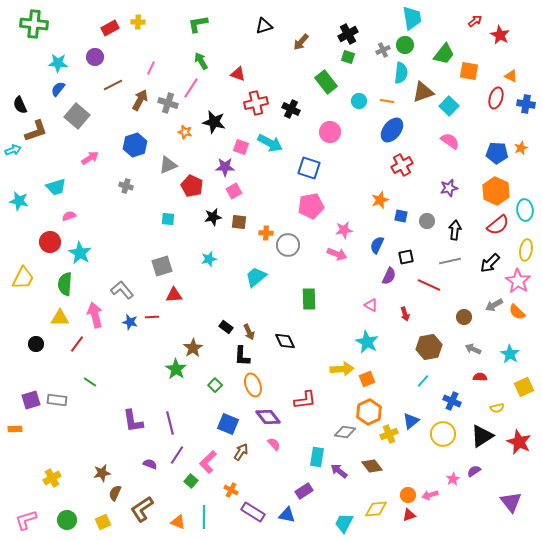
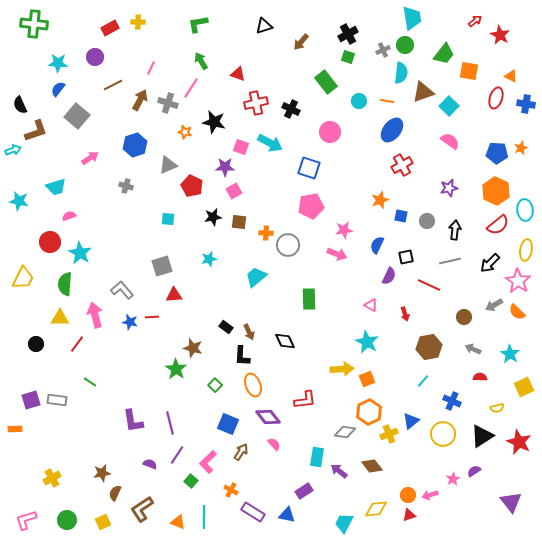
brown star at (193, 348): rotated 24 degrees counterclockwise
